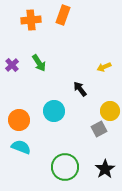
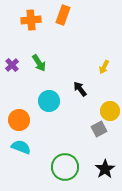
yellow arrow: rotated 40 degrees counterclockwise
cyan circle: moved 5 px left, 10 px up
